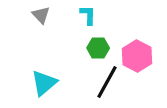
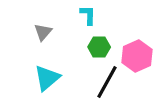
gray triangle: moved 2 px right, 17 px down; rotated 24 degrees clockwise
green hexagon: moved 1 px right, 1 px up
pink hexagon: rotated 8 degrees clockwise
cyan triangle: moved 3 px right, 5 px up
